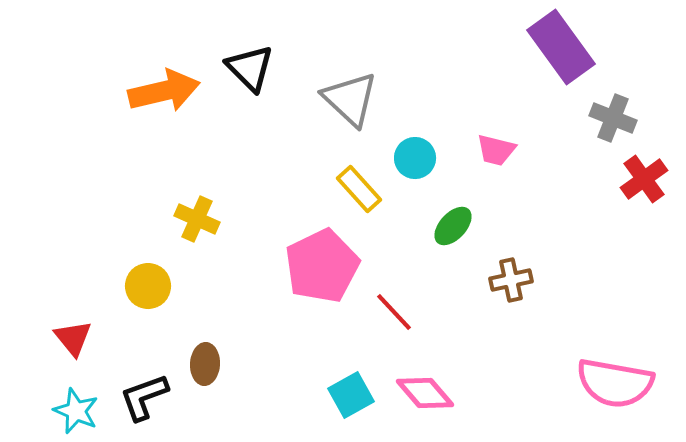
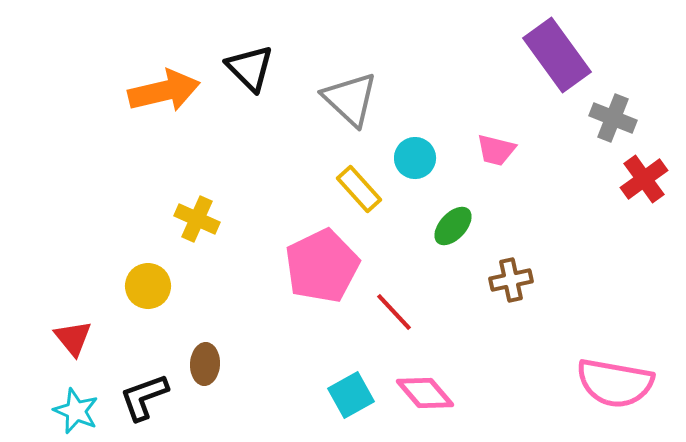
purple rectangle: moved 4 px left, 8 px down
